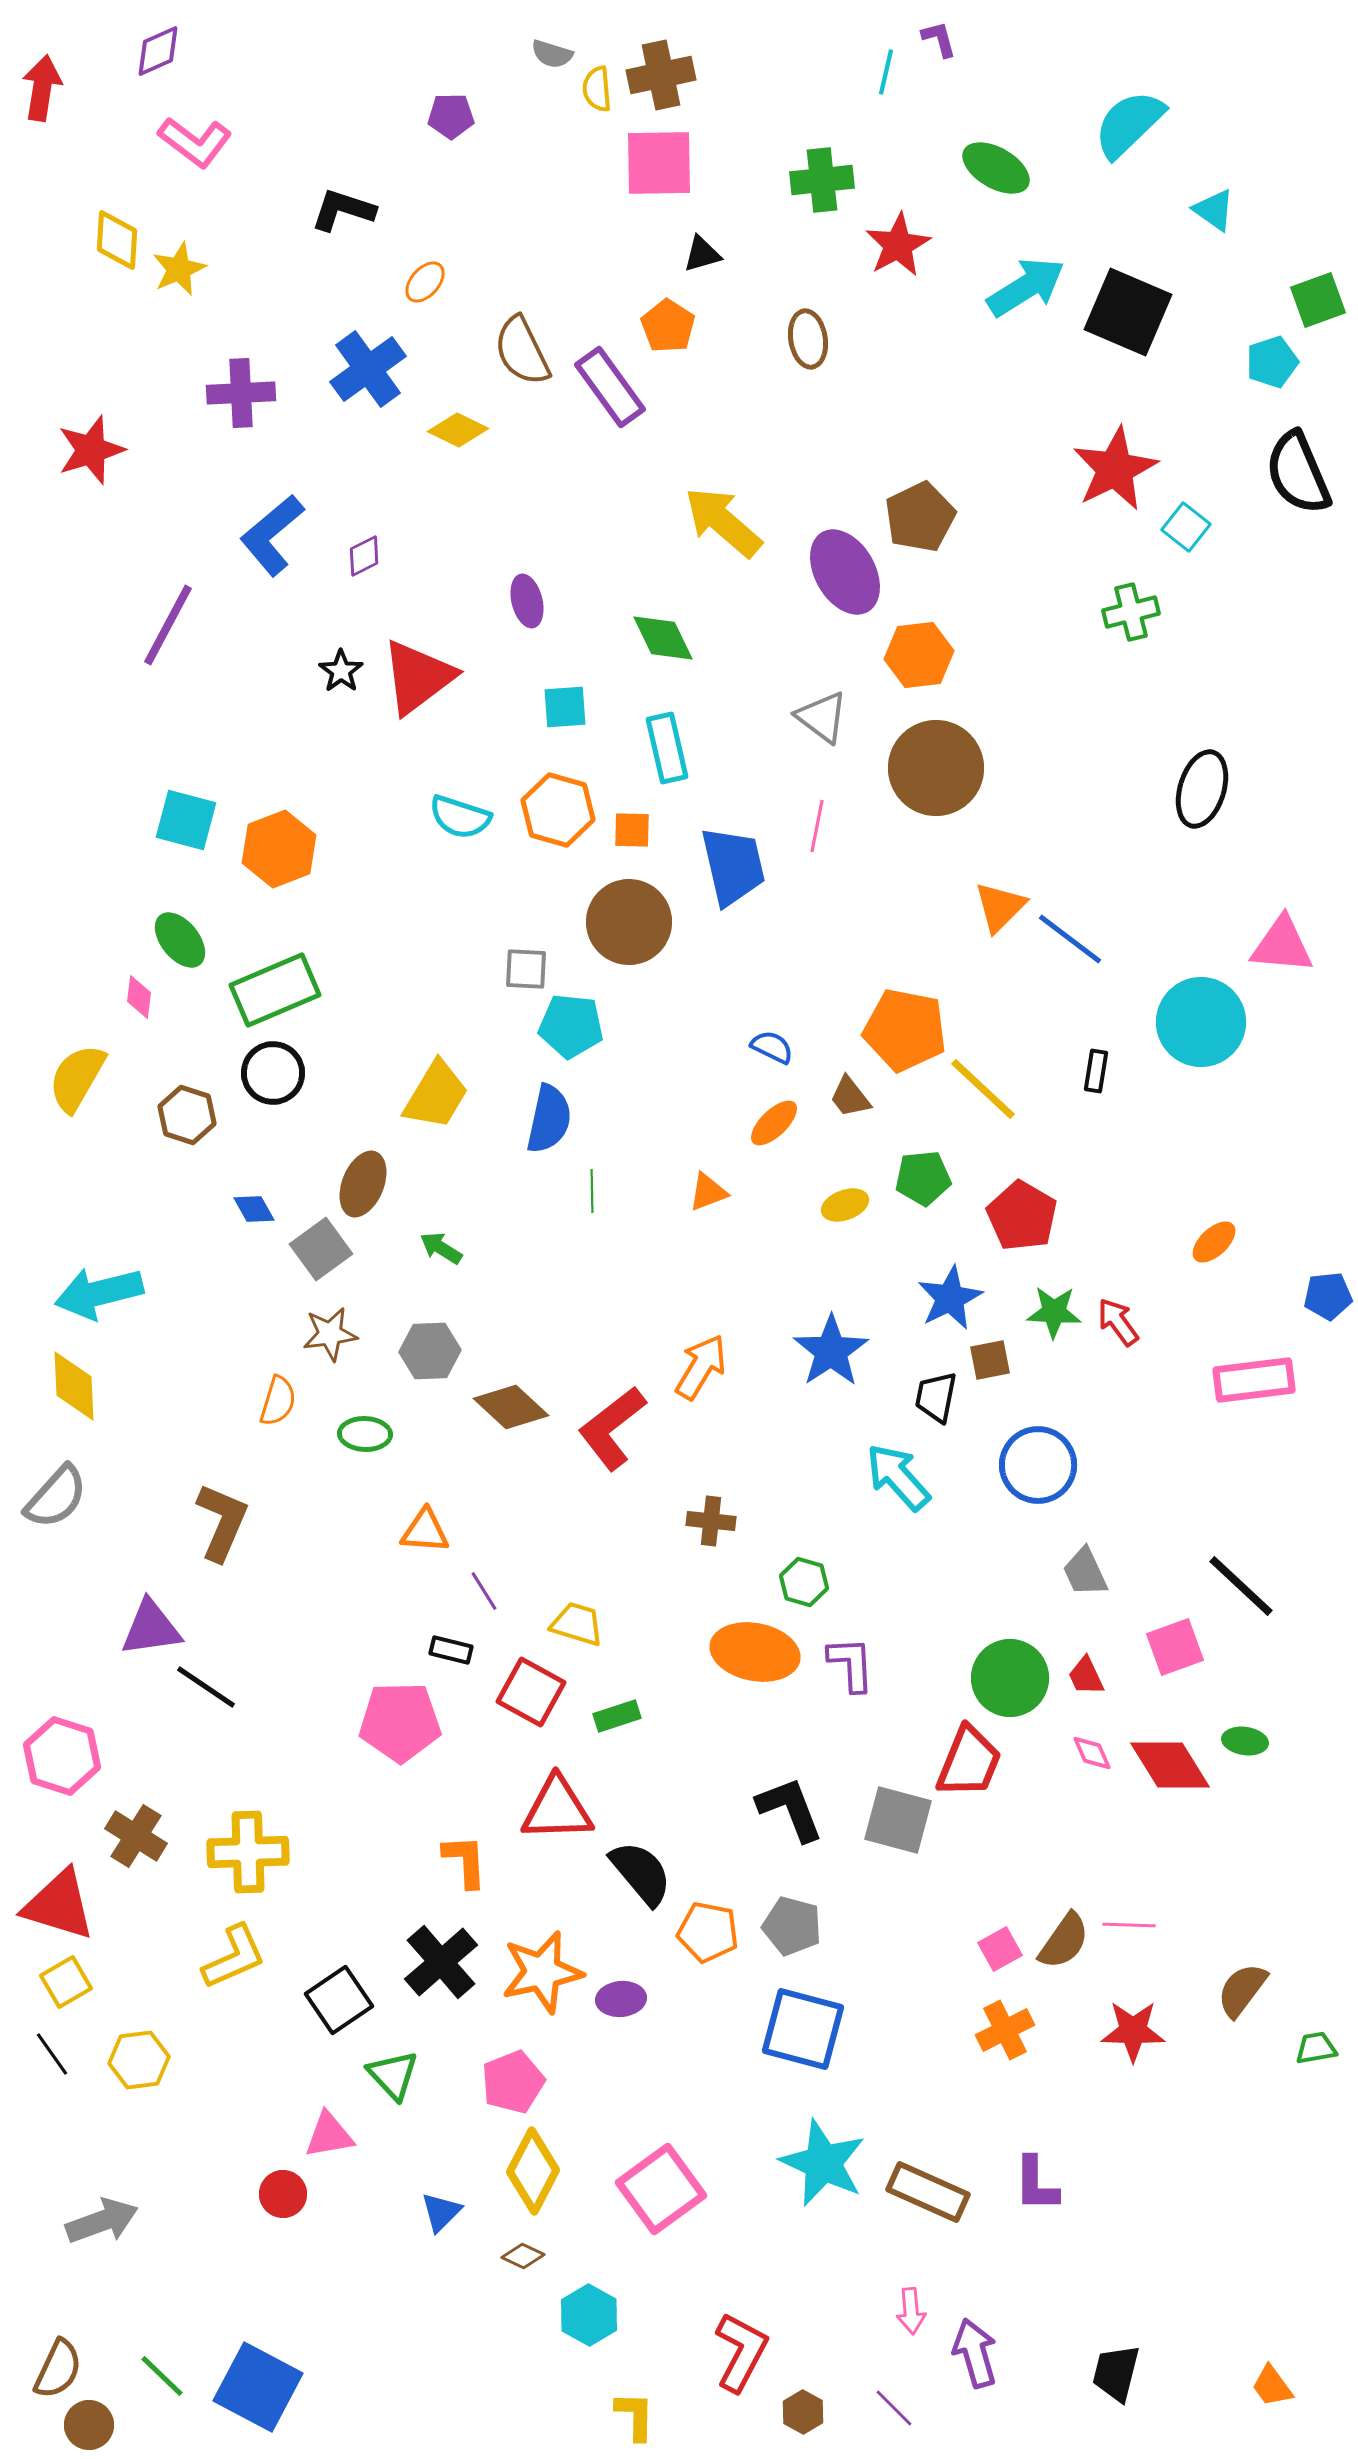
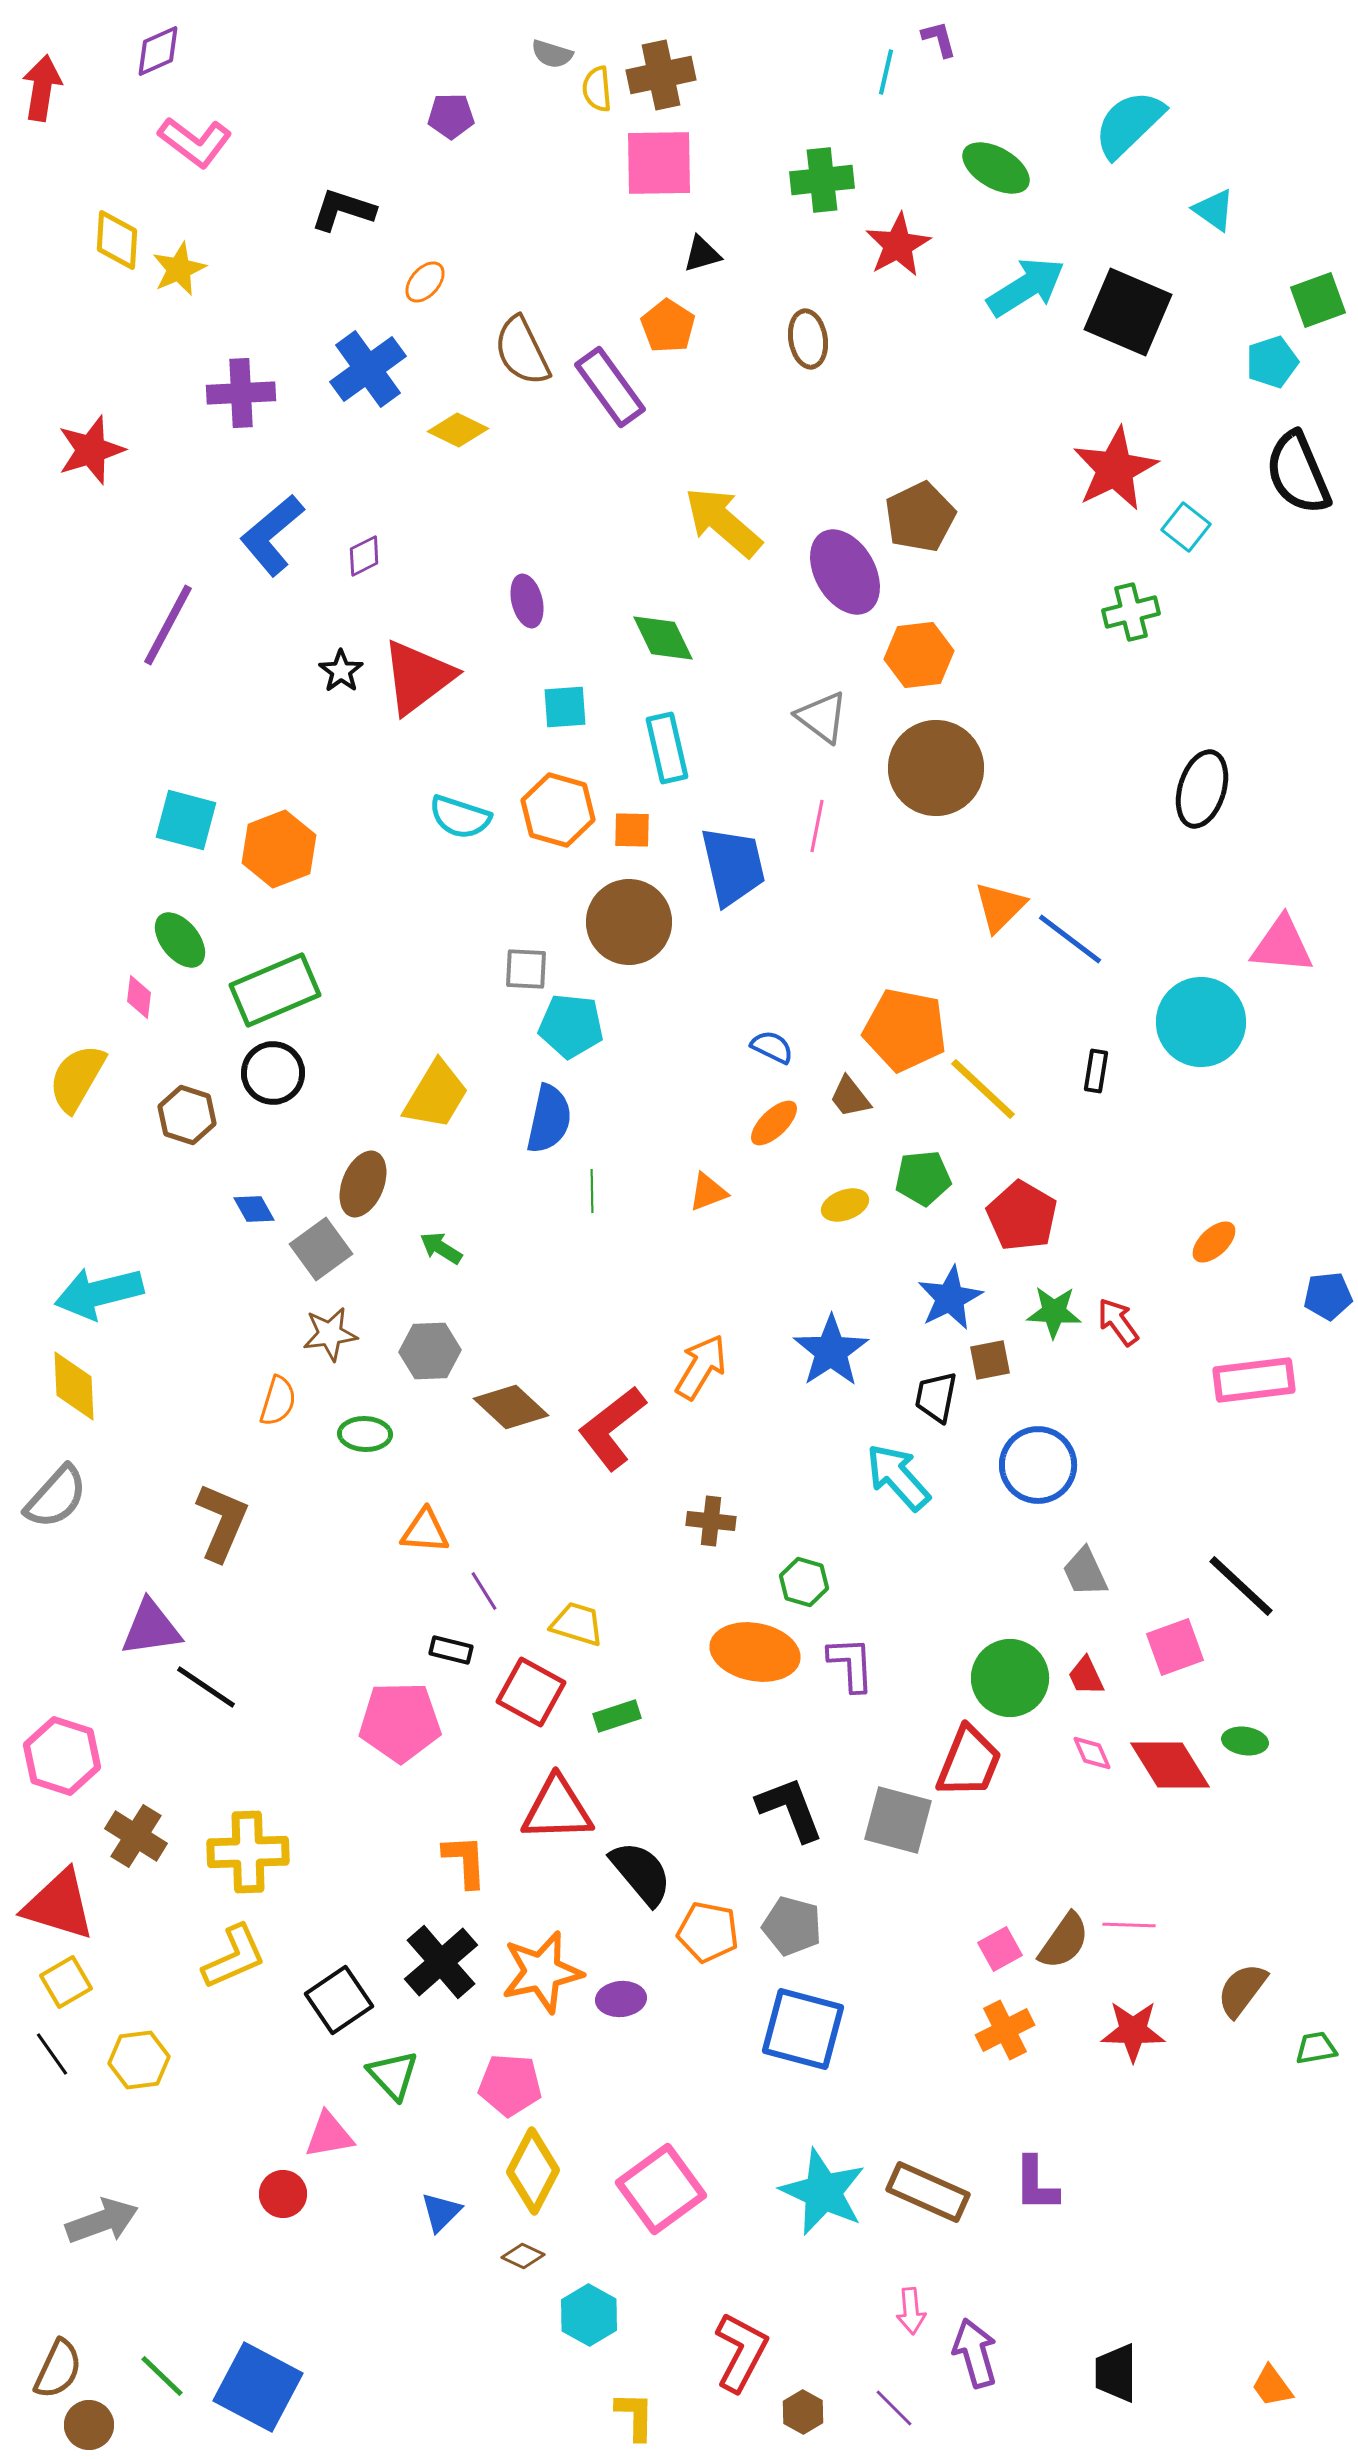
pink pentagon at (513, 2082): moved 3 px left, 3 px down; rotated 26 degrees clockwise
cyan star at (823, 2163): moved 29 px down
black trapezoid at (1116, 2373): rotated 14 degrees counterclockwise
